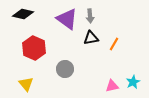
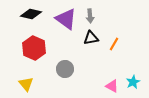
black diamond: moved 8 px right
purple triangle: moved 1 px left
pink triangle: rotated 40 degrees clockwise
